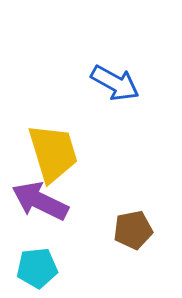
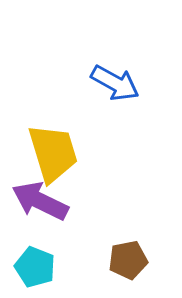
brown pentagon: moved 5 px left, 30 px down
cyan pentagon: moved 2 px left, 1 px up; rotated 27 degrees clockwise
